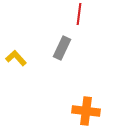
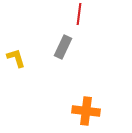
gray rectangle: moved 1 px right, 1 px up
yellow L-shape: rotated 25 degrees clockwise
